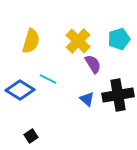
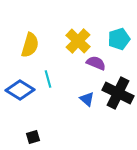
yellow semicircle: moved 1 px left, 4 px down
purple semicircle: moved 3 px right, 1 px up; rotated 36 degrees counterclockwise
cyan line: rotated 48 degrees clockwise
black cross: moved 2 px up; rotated 36 degrees clockwise
black square: moved 2 px right, 1 px down; rotated 16 degrees clockwise
